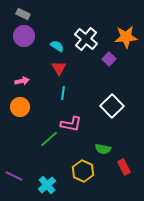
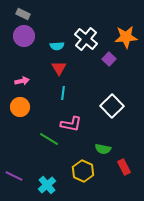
cyan semicircle: rotated 144 degrees clockwise
green line: rotated 72 degrees clockwise
